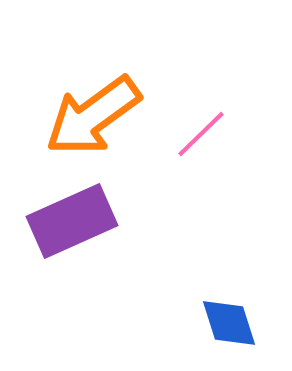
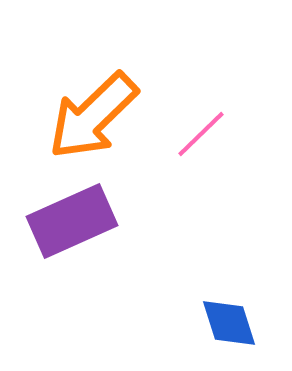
orange arrow: rotated 8 degrees counterclockwise
